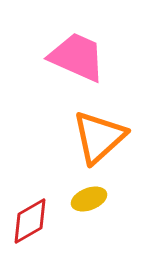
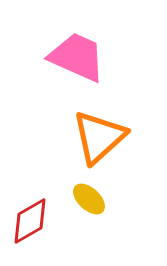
yellow ellipse: rotated 64 degrees clockwise
